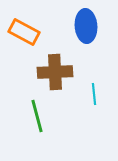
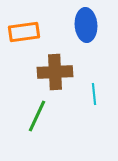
blue ellipse: moved 1 px up
orange rectangle: rotated 36 degrees counterclockwise
green line: rotated 40 degrees clockwise
